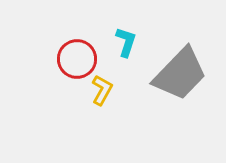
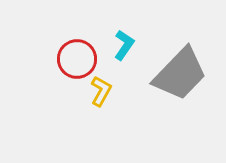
cyan L-shape: moved 2 px left, 3 px down; rotated 16 degrees clockwise
yellow L-shape: moved 1 px left, 1 px down
